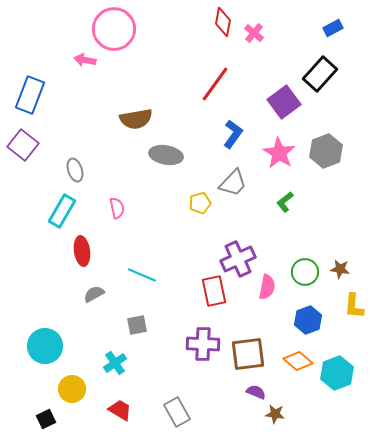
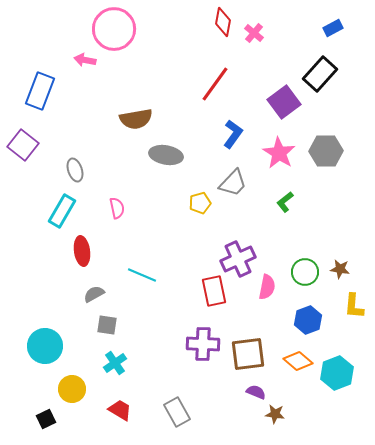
blue rectangle at (30, 95): moved 10 px right, 4 px up
gray hexagon at (326, 151): rotated 20 degrees clockwise
gray square at (137, 325): moved 30 px left; rotated 20 degrees clockwise
